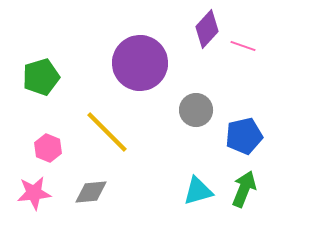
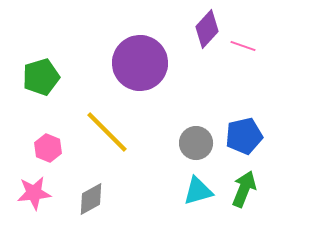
gray circle: moved 33 px down
gray diamond: moved 7 px down; rotated 24 degrees counterclockwise
